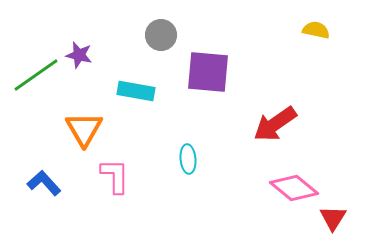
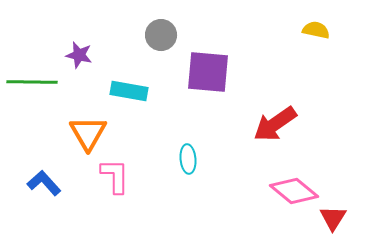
green line: moved 4 px left, 7 px down; rotated 36 degrees clockwise
cyan rectangle: moved 7 px left
orange triangle: moved 4 px right, 4 px down
pink diamond: moved 3 px down
